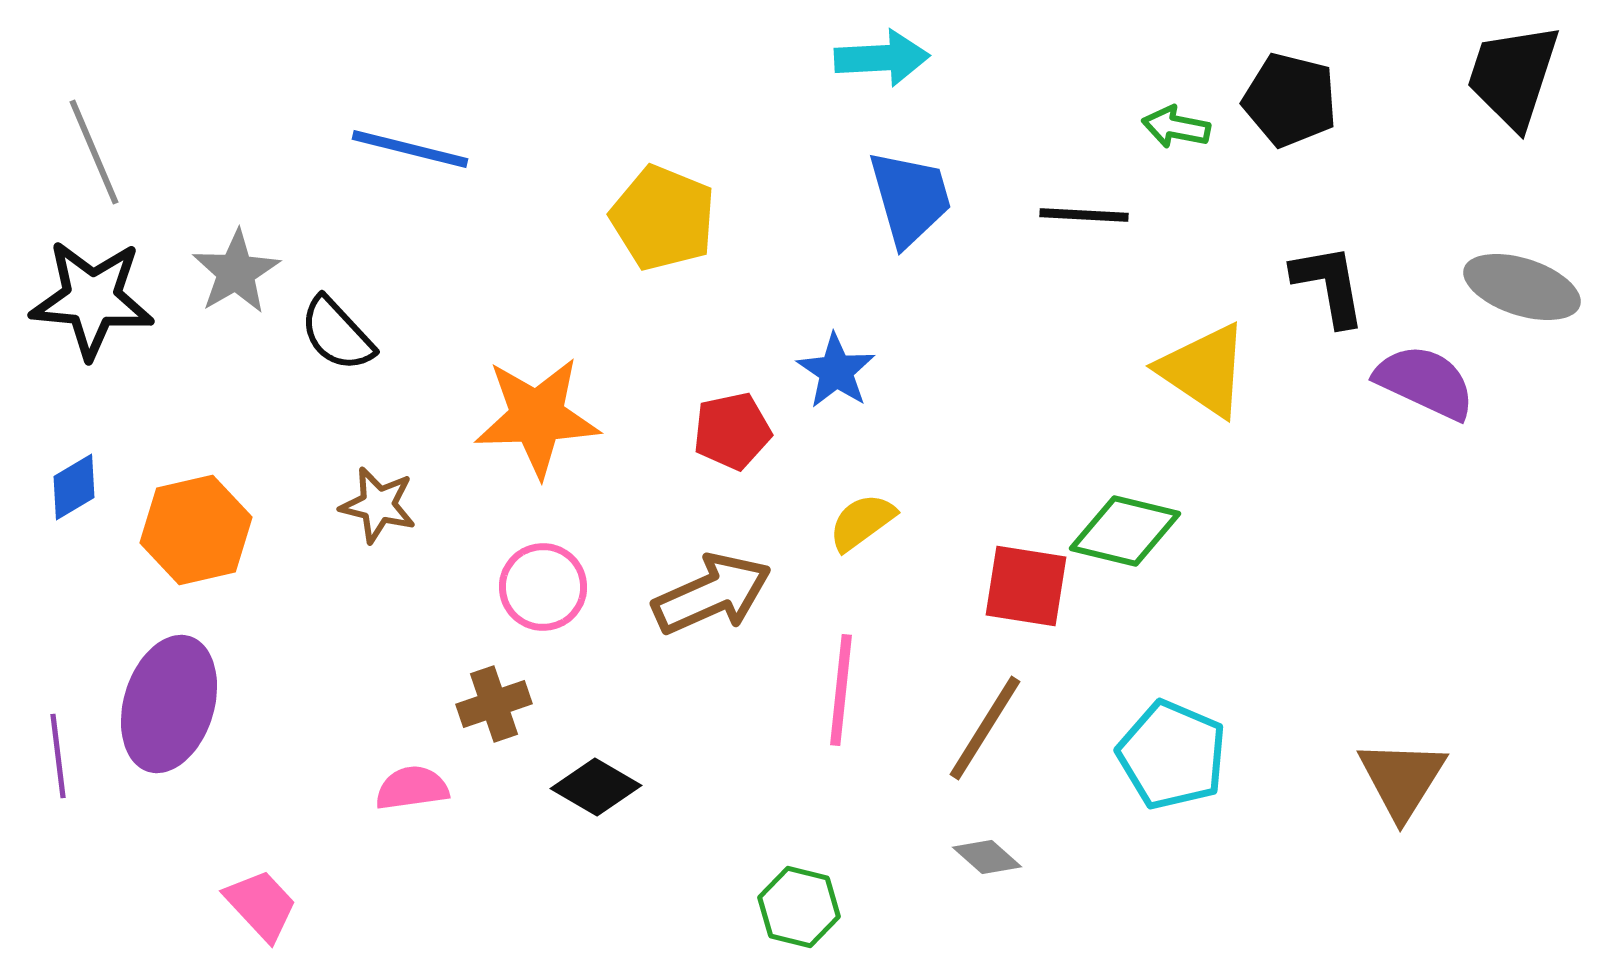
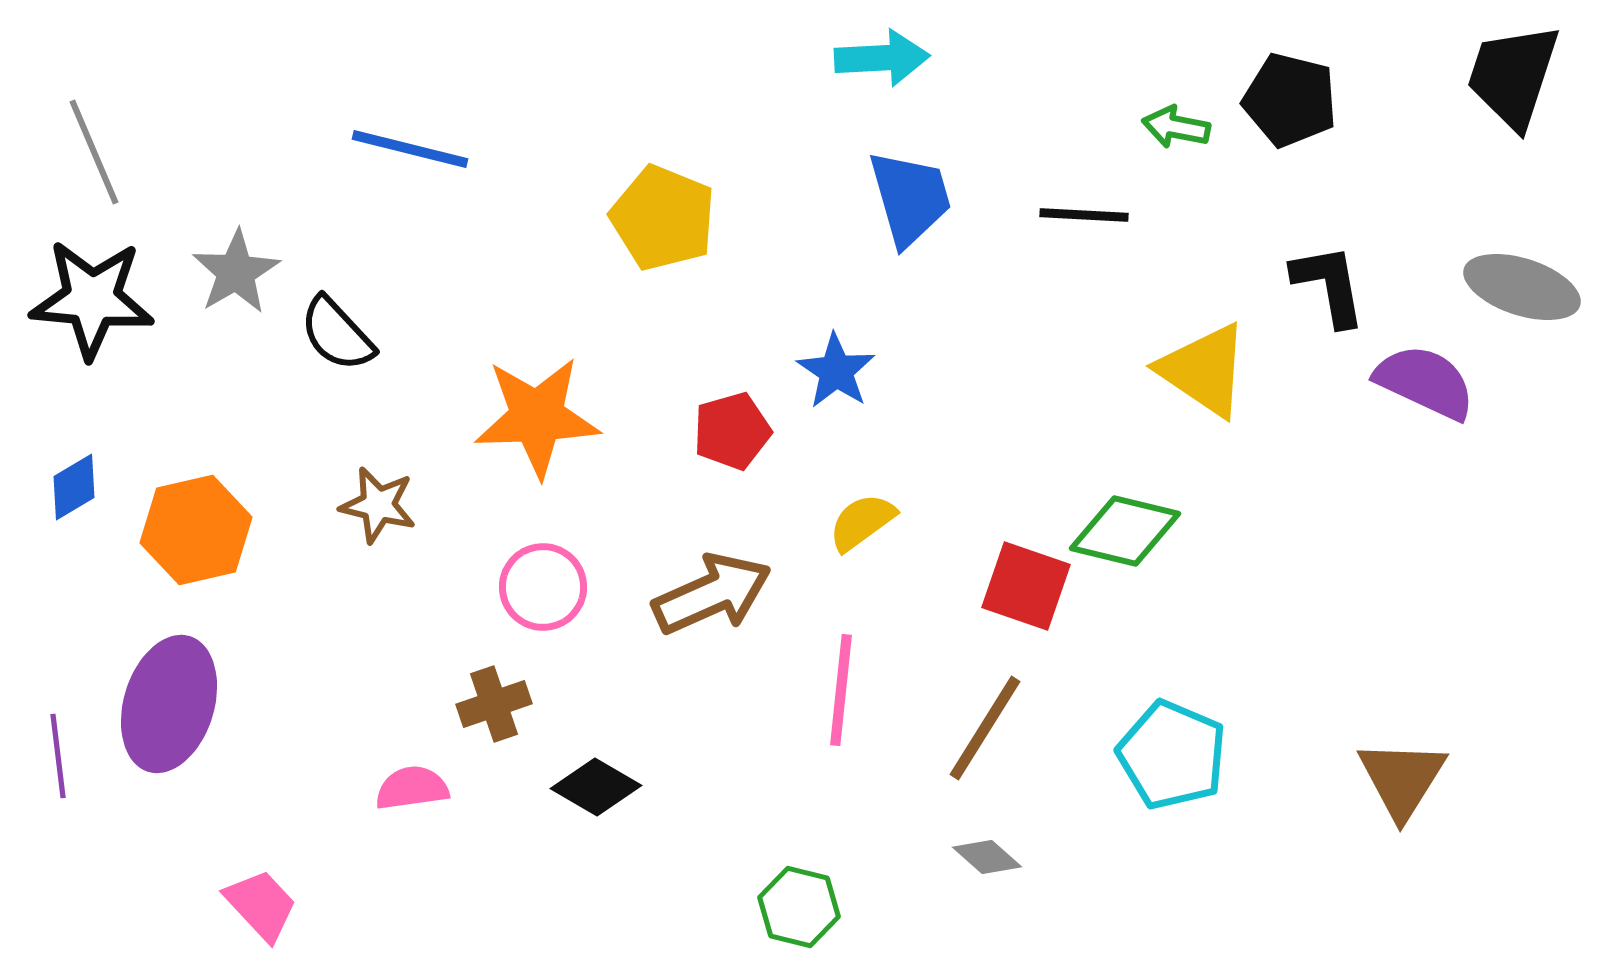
red pentagon: rotated 4 degrees counterclockwise
red square: rotated 10 degrees clockwise
